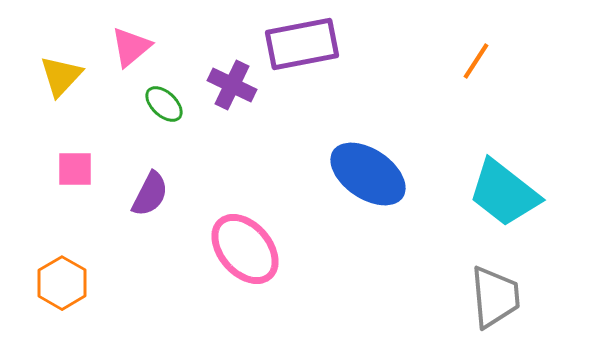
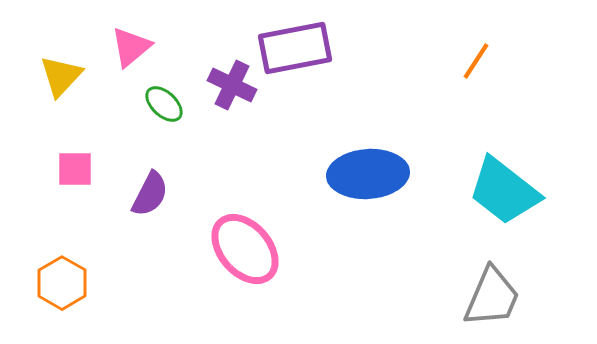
purple rectangle: moved 7 px left, 4 px down
blue ellipse: rotated 38 degrees counterclockwise
cyan trapezoid: moved 2 px up
gray trapezoid: moved 3 px left; rotated 28 degrees clockwise
